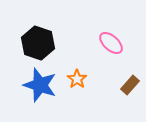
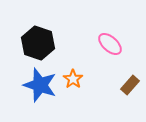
pink ellipse: moved 1 px left, 1 px down
orange star: moved 4 px left
